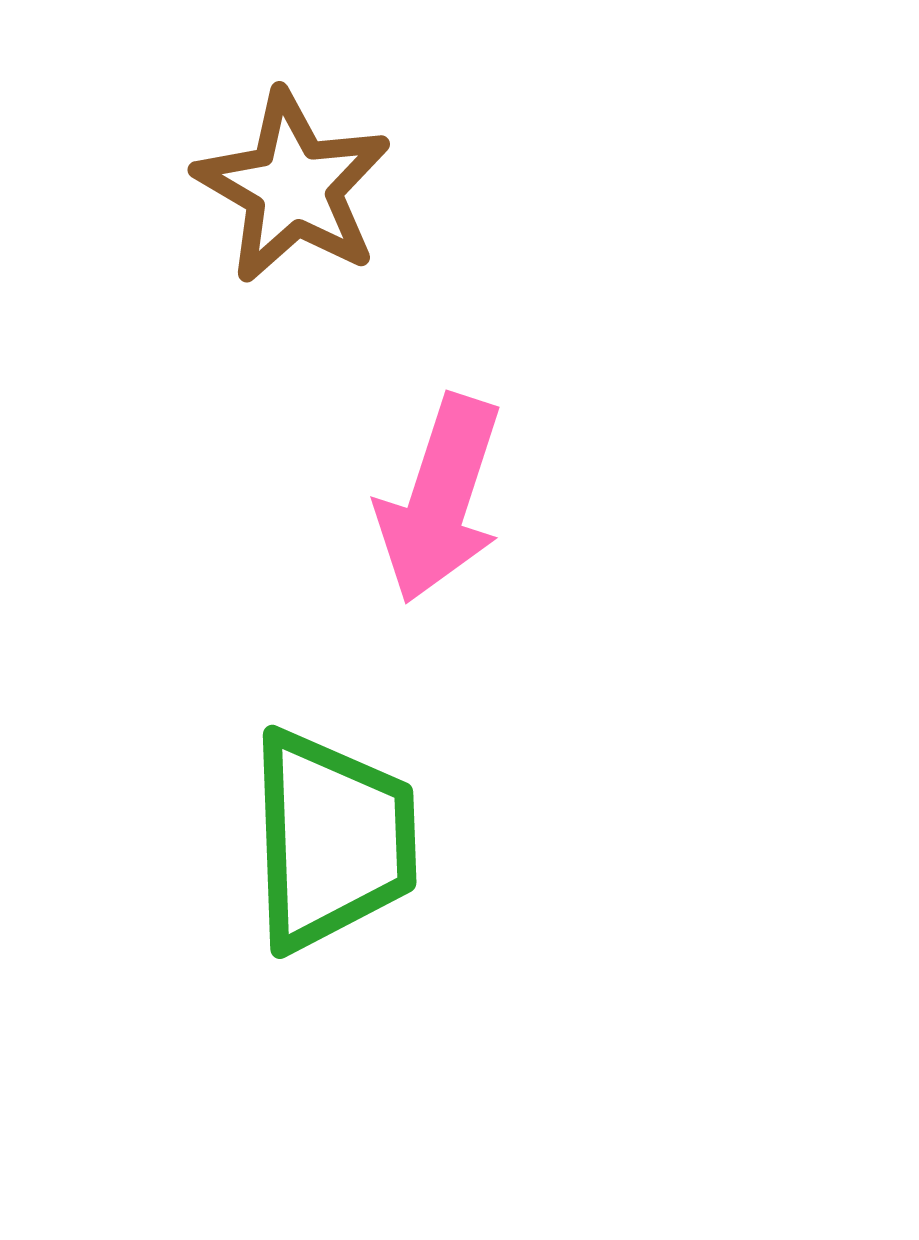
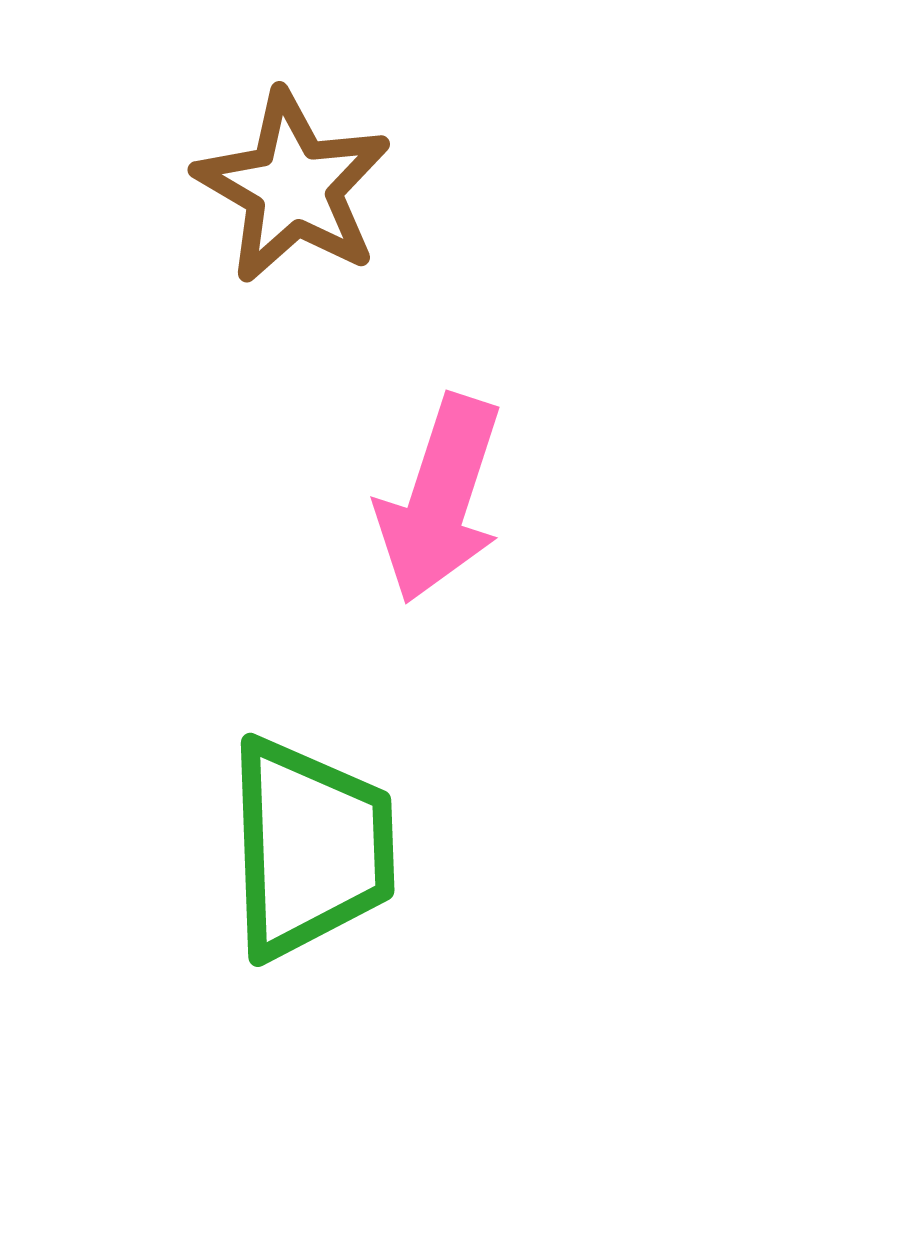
green trapezoid: moved 22 px left, 8 px down
